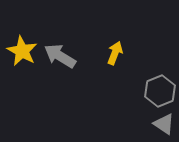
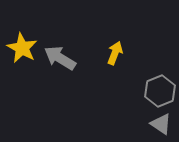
yellow star: moved 3 px up
gray arrow: moved 2 px down
gray triangle: moved 3 px left
